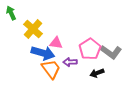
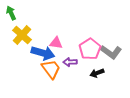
yellow cross: moved 11 px left, 6 px down
